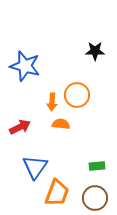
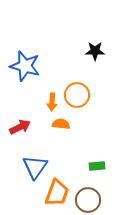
brown circle: moved 7 px left, 2 px down
